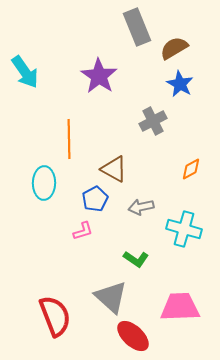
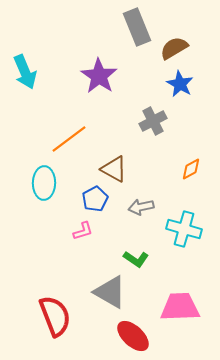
cyan arrow: rotated 12 degrees clockwise
orange line: rotated 54 degrees clockwise
gray triangle: moved 1 px left, 5 px up; rotated 12 degrees counterclockwise
